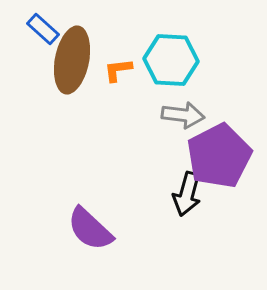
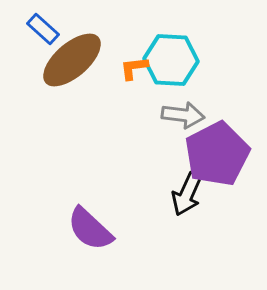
brown ellipse: rotated 38 degrees clockwise
orange L-shape: moved 16 px right, 2 px up
purple pentagon: moved 2 px left, 2 px up
black arrow: rotated 9 degrees clockwise
